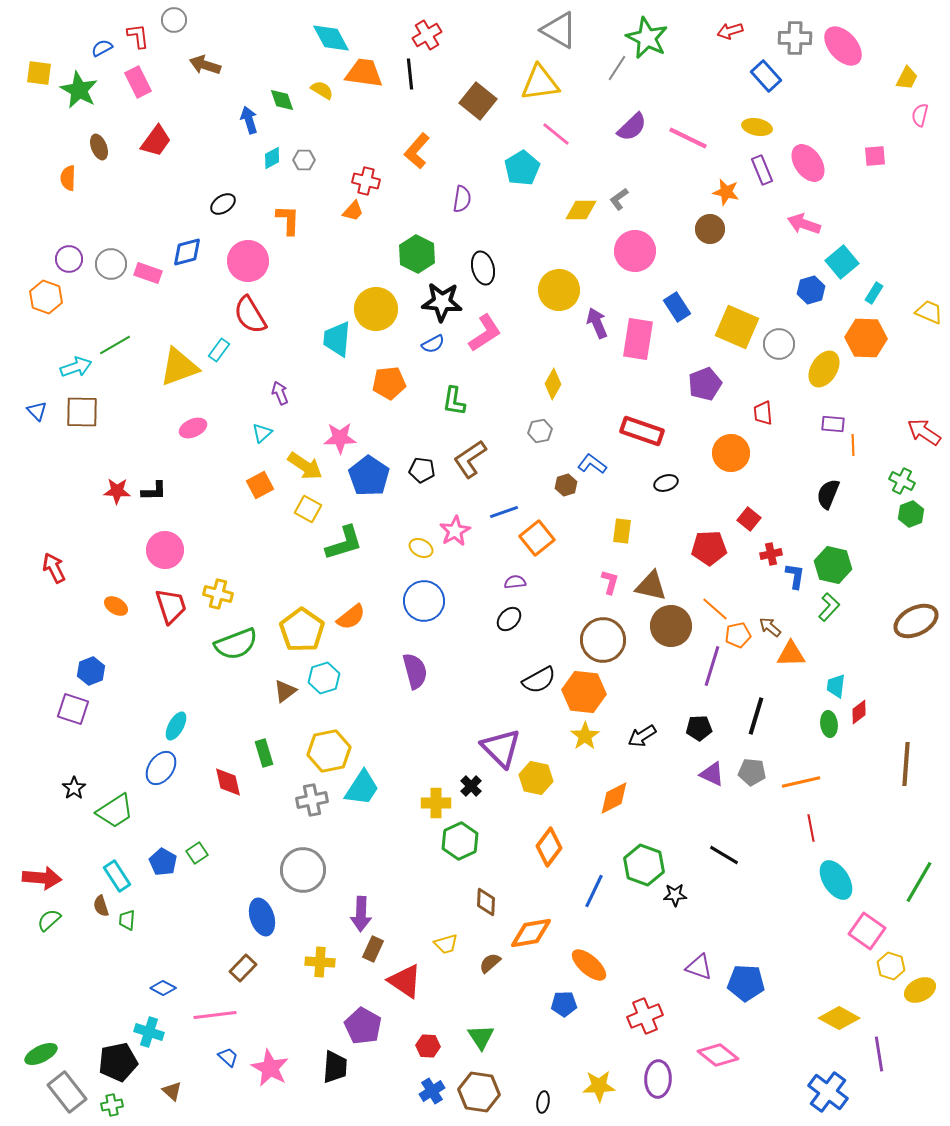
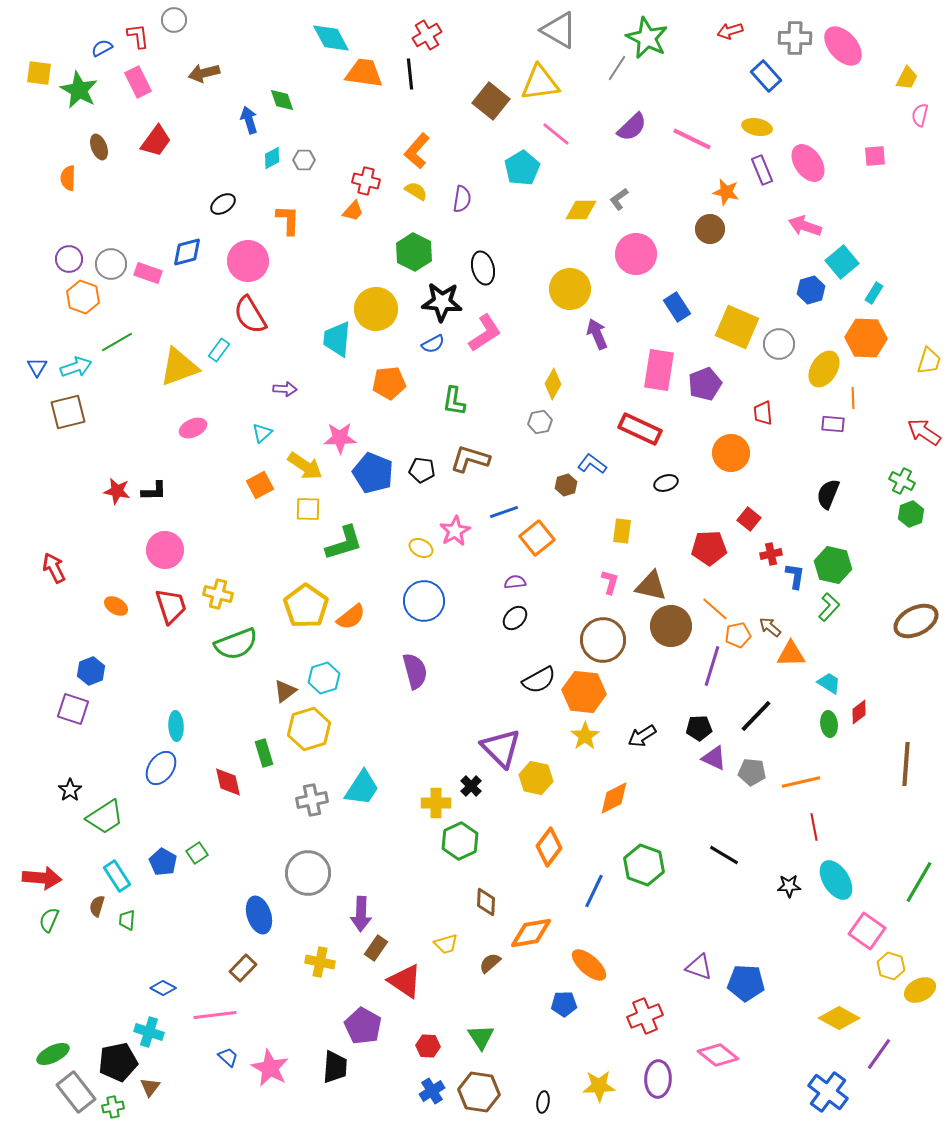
brown arrow at (205, 65): moved 1 px left, 8 px down; rotated 32 degrees counterclockwise
yellow semicircle at (322, 90): moved 94 px right, 101 px down
brown square at (478, 101): moved 13 px right
pink line at (688, 138): moved 4 px right, 1 px down
pink arrow at (804, 224): moved 1 px right, 2 px down
pink circle at (635, 251): moved 1 px right, 3 px down
green hexagon at (417, 254): moved 3 px left, 2 px up
yellow circle at (559, 290): moved 11 px right, 1 px up
orange hexagon at (46, 297): moved 37 px right
yellow trapezoid at (929, 312): moved 49 px down; rotated 84 degrees clockwise
purple arrow at (597, 323): moved 11 px down
pink rectangle at (638, 339): moved 21 px right, 31 px down
green line at (115, 345): moved 2 px right, 3 px up
purple arrow at (280, 393): moved 5 px right, 4 px up; rotated 115 degrees clockwise
blue triangle at (37, 411): moved 44 px up; rotated 15 degrees clockwise
brown square at (82, 412): moved 14 px left; rotated 15 degrees counterclockwise
gray hexagon at (540, 431): moved 9 px up
red rectangle at (642, 431): moved 2 px left, 2 px up; rotated 6 degrees clockwise
orange line at (853, 445): moved 47 px up
brown L-shape at (470, 459): rotated 51 degrees clockwise
blue pentagon at (369, 476): moved 4 px right, 3 px up; rotated 12 degrees counterclockwise
red star at (117, 491): rotated 8 degrees clockwise
yellow square at (308, 509): rotated 28 degrees counterclockwise
black ellipse at (509, 619): moved 6 px right, 1 px up
yellow pentagon at (302, 630): moved 4 px right, 24 px up
cyan trapezoid at (836, 686): moved 7 px left, 3 px up; rotated 115 degrees clockwise
black line at (756, 716): rotated 27 degrees clockwise
cyan ellipse at (176, 726): rotated 32 degrees counterclockwise
yellow hexagon at (329, 751): moved 20 px left, 22 px up; rotated 6 degrees counterclockwise
purple triangle at (712, 774): moved 2 px right, 16 px up
black star at (74, 788): moved 4 px left, 2 px down
green trapezoid at (115, 811): moved 10 px left, 6 px down
red line at (811, 828): moved 3 px right, 1 px up
gray circle at (303, 870): moved 5 px right, 3 px down
black star at (675, 895): moved 114 px right, 9 px up
brown semicircle at (101, 906): moved 4 px left; rotated 35 degrees clockwise
blue ellipse at (262, 917): moved 3 px left, 2 px up
green semicircle at (49, 920): rotated 25 degrees counterclockwise
brown rectangle at (373, 949): moved 3 px right, 1 px up; rotated 10 degrees clockwise
yellow cross at (320, 962): rotated 8 degrees clockwise
green ellipse at (41, 1054): moved 12 px right
purple line at (879, 1054): rotated 44 degrees clockwise
brown triangle at (172, 1091): moved 22 px left, 4 px up; rotated 25 degrees clockwise
gray rectangle at (67, 1092): moved 9 px right
green cross at (112, 1105): moved 1 px right, 2 px down
